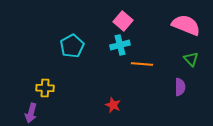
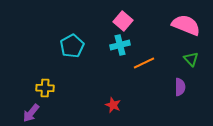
orange line: moved 2 px right, 1 px up; rotated 30 degrees counterclockwise
purple arrow: rotated 24 degrees clockwise
